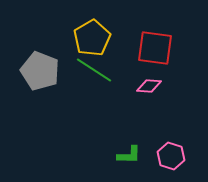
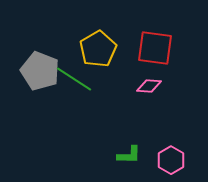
yellow pentagon: moved 6 px right, 11 px down
green line: moved 20 px left, 9 px down
pink hexagon: moved 4 px down; rotated 12 degrees clockwise
